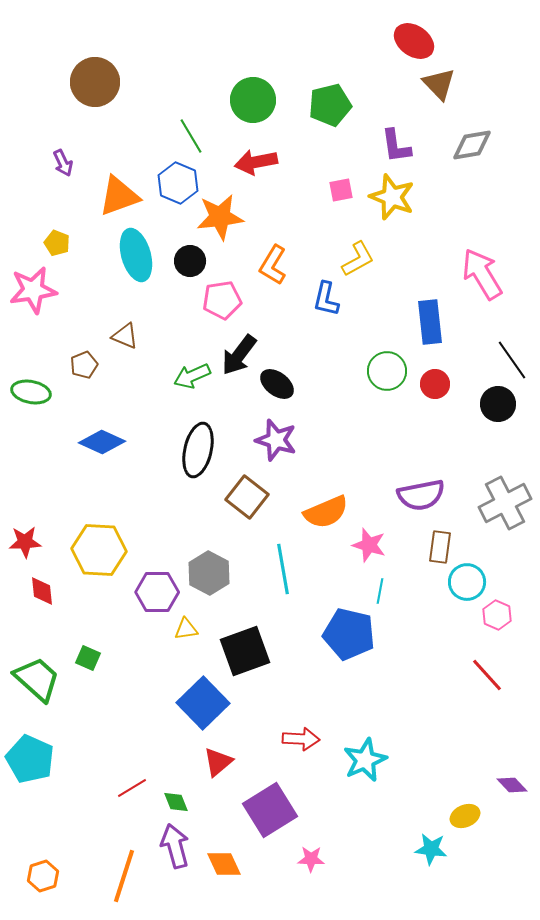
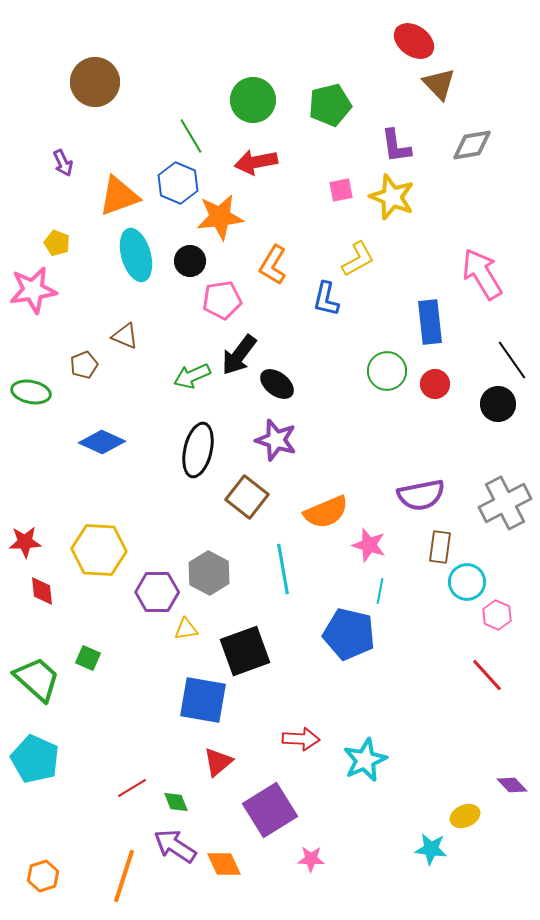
blue square at (203, 703): moved 3 px up; rotated 36 degrees counterclockwise
cyan pentagon at (30, 759): moved 5 px right
purple arrow at (175, 846): rotated 42 degrees counterclockwise
